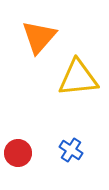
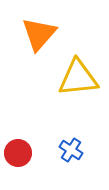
orange triangle: moved 3 px up
